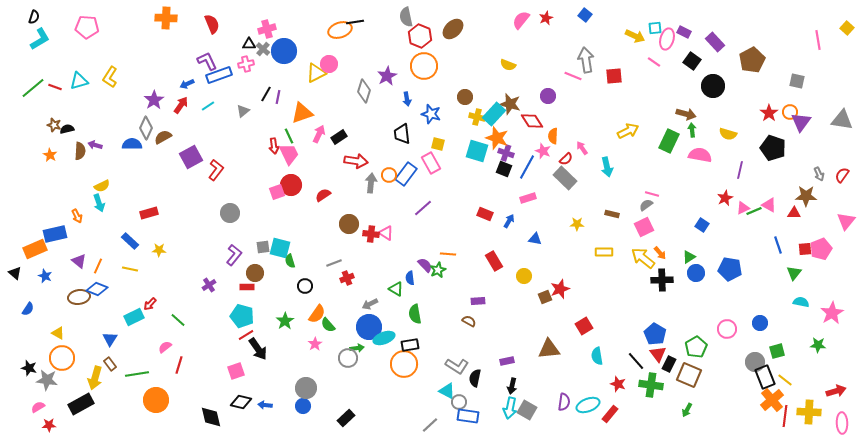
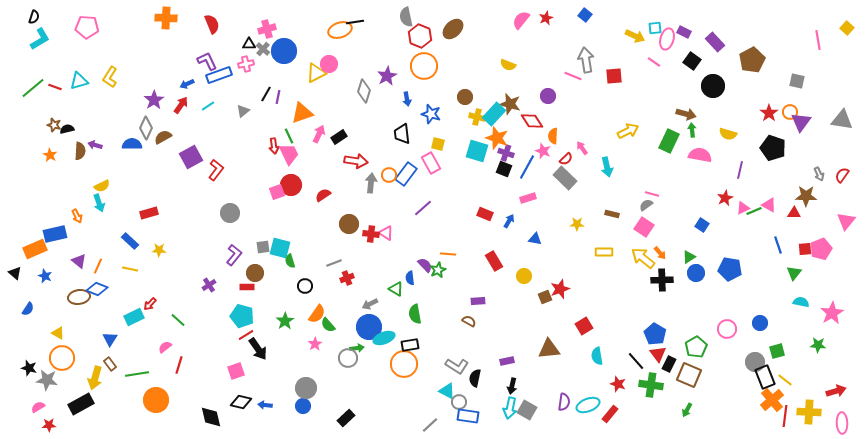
pink square at (644, 227): rotated 30 degrees counterclockwise
